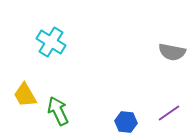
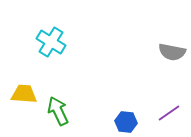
yellow trapezoid: moved 1 px left, 1 px up; rotated 124 degrees clockwise
